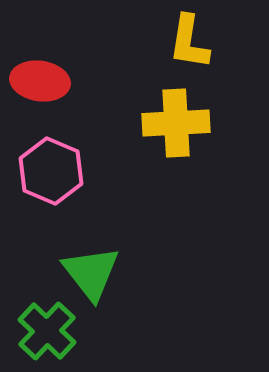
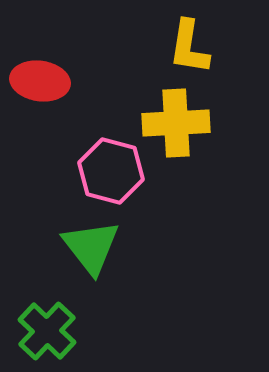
yellow L-shape: moved 5 px down
pink hexagon: moved 60 px right; rotated 8 degrees counterclockwise
green triangle: moved 26 px up
